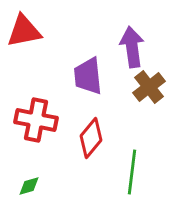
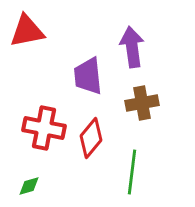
red triangle: moved 3 px right
brown cross: moved 7 px left, 16 px down; rotated 28 degrees clockwise
red cross: moved 8 px right, 8 px down
